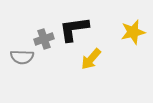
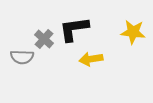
yellow star: rotated 20 degrees clockwise
gray cross: rotated 30 degrees counterclockwise
yellow arrow: rotated 40 degrees clockwise
